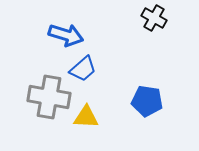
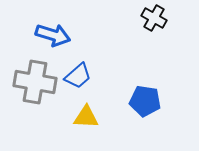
blue arrow: moved 13 px left
blue trapezoid: moved 5 px left, 7 px down
gray cross: moved 14 px left, 15 px up
blue pentagon: moved 2 px left
